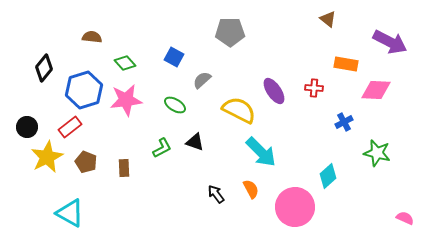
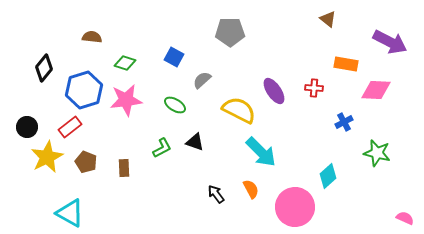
green diamond: rotated 30 degrees counterclockwise
